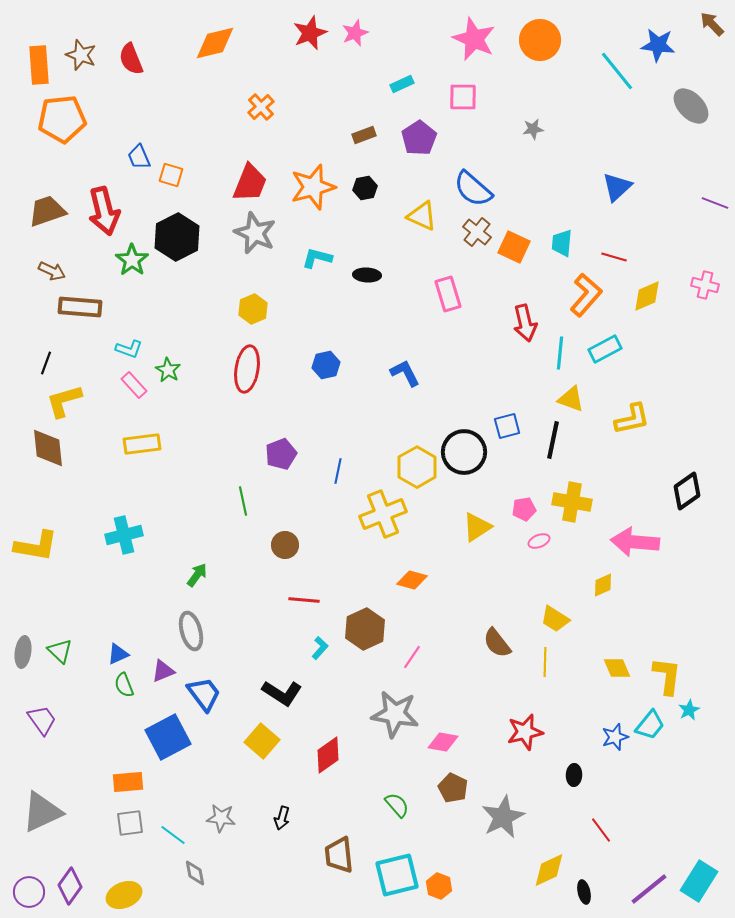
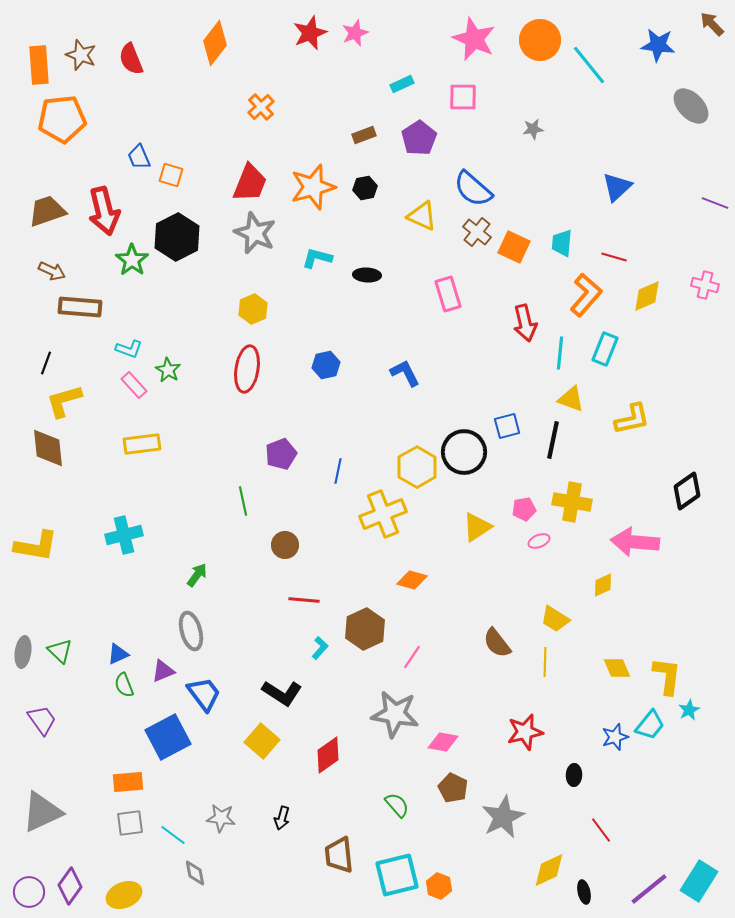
orange diamond at (215, 43): rotated 39 degrees counterclockwise
cyan line at (617, 71): moved 28 px left, 6 px up
cyan rectangle at (605, 349): rotated 40 degrees counterclockwise
